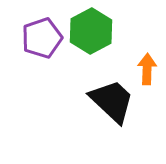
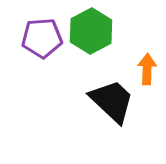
purple pentagon: rotated 15 degrees clockwise
